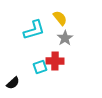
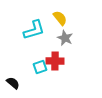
gray star: rotated 14 degrees counterclockwise
black semicircle: rotated 96 degrees counterclockwise
